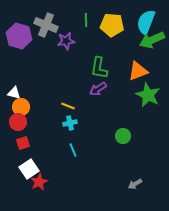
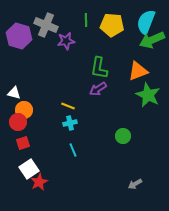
orange circle: moved 3 px right, 3 px down
